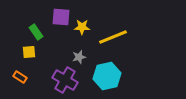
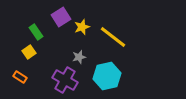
purple square: rotated 36 degrees counterclockwise
yellow star: rotated 21 degrees counterclockwise
yellow line: rotated 60 degrees clockwise
yellow square: rotated 32 degrees counterclockwise
